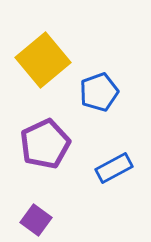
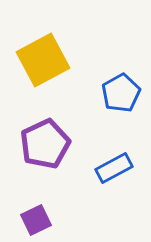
yellow square: rotated 12 degrees clockwise
blue pentagon: moved 22 px right, 1 px down; rotated 9 degrees counterclockwise
purple square: rotated 28 degrees clockwise
